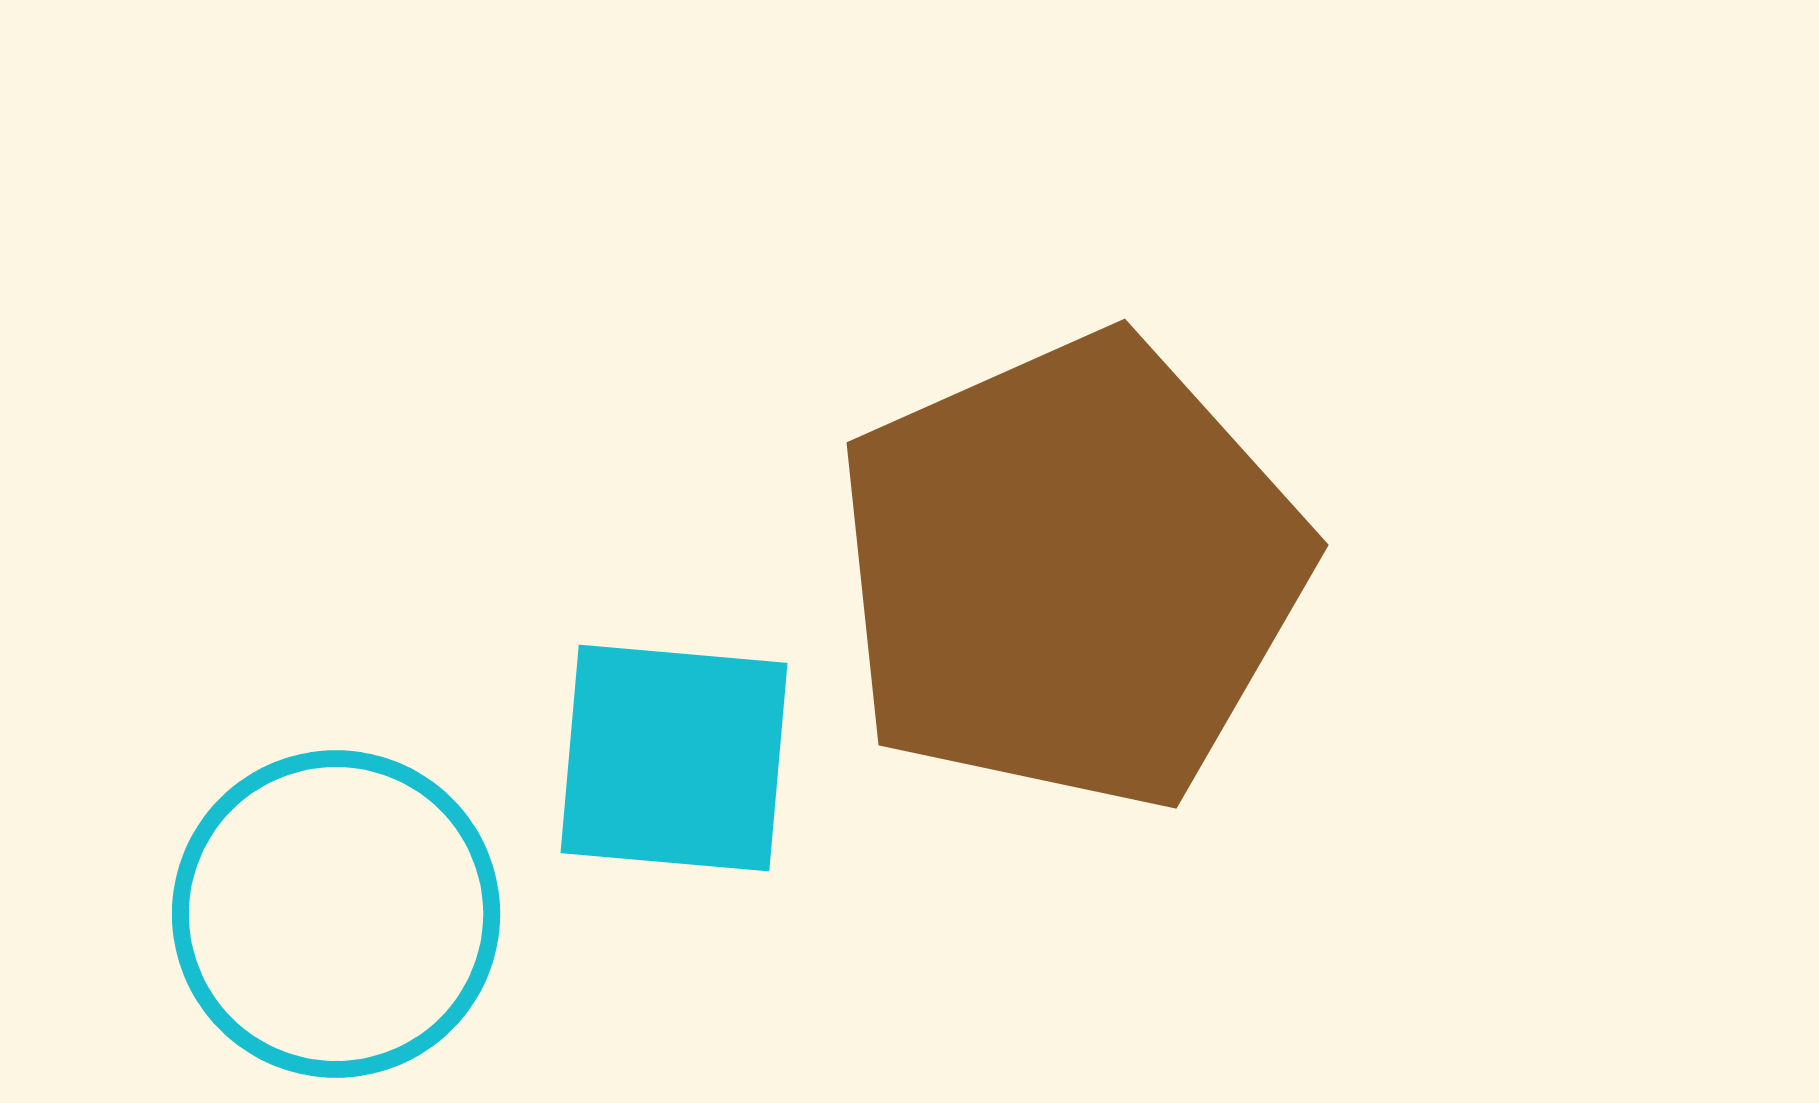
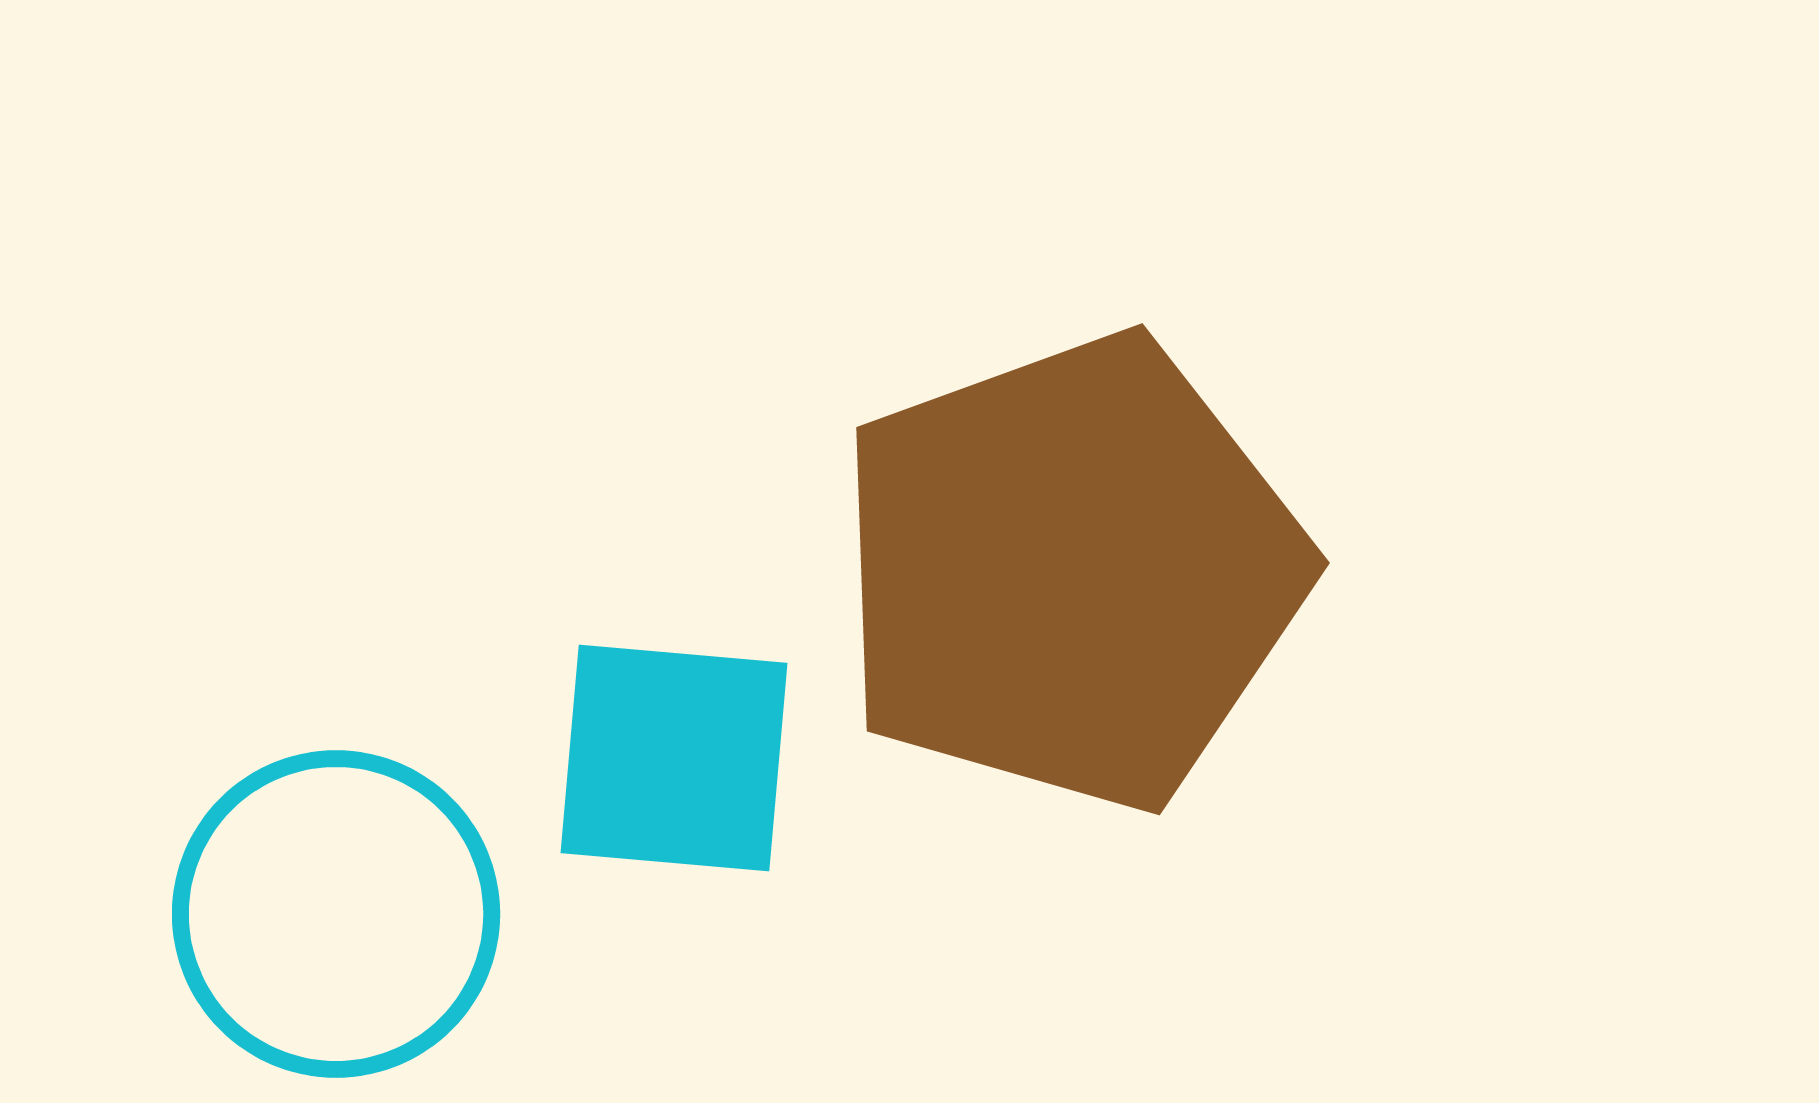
brown pentagon: rotated 4 degrees clockwise
